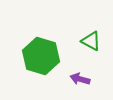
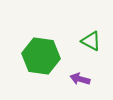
green hexagon: rotated 9 degrees counterclockwise
